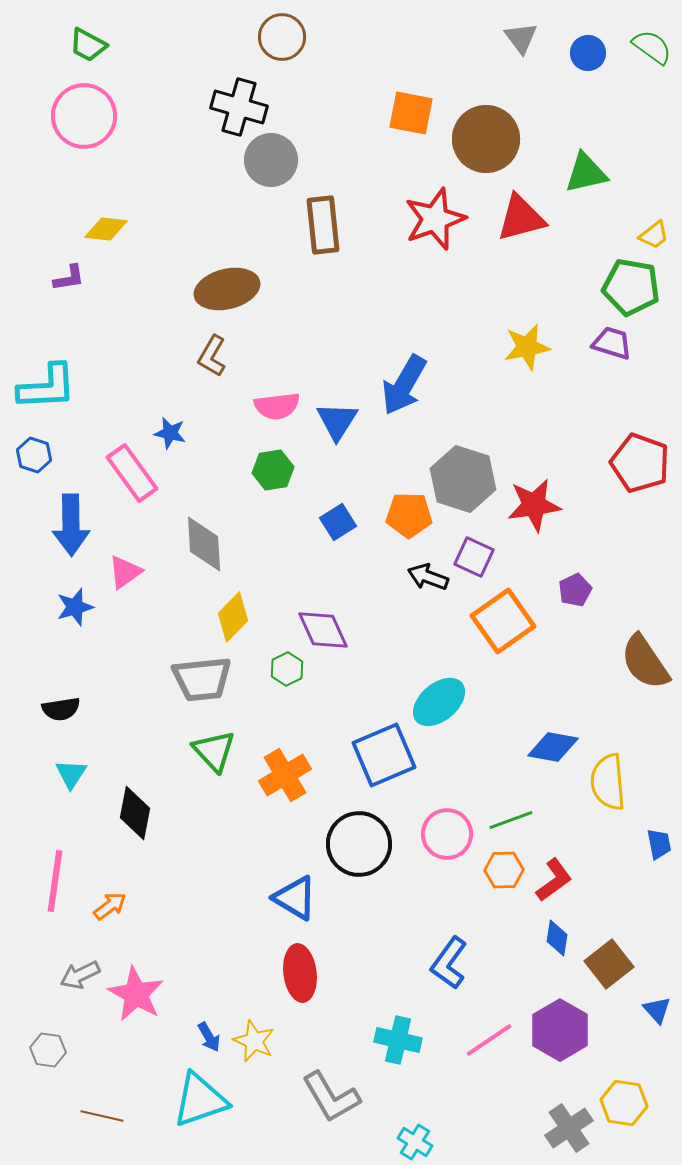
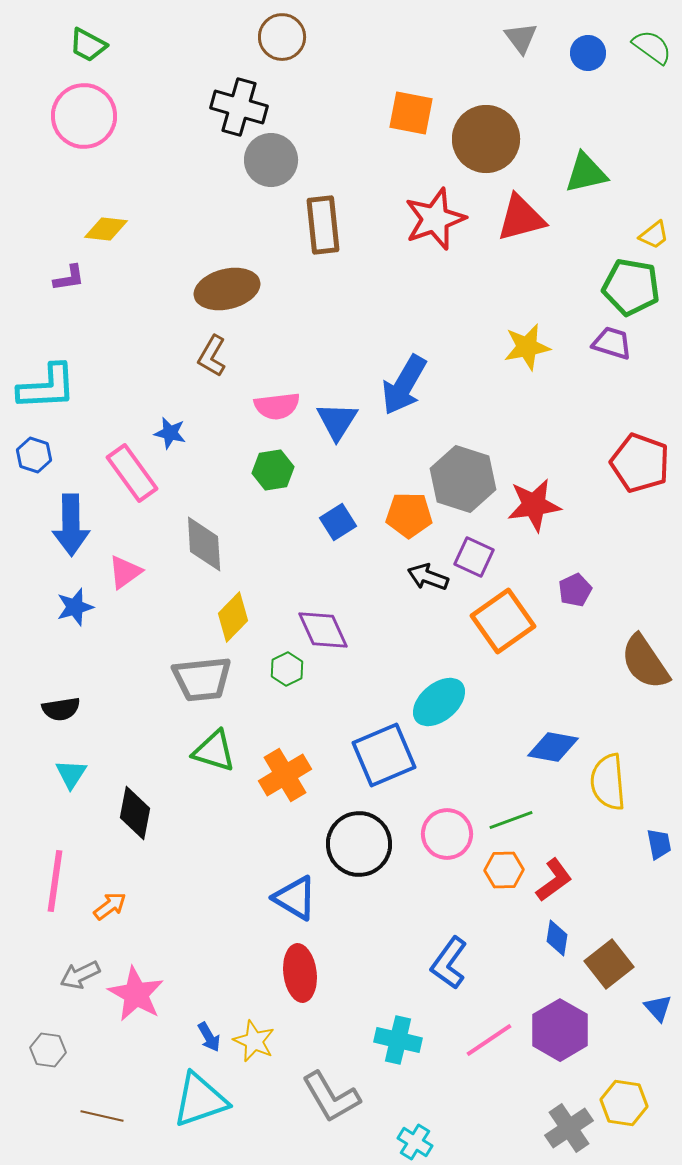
green triangle at (214, 751): rotated 30 degrees counterclockwise
blue triangle at (657, 1010): moved 1 px right, 2 px up
